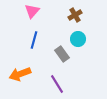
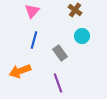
brown cross: moved 5 px up; rotated 24 degrees counterclockwise
cyan circle: moved 4 px right, 3 px up
gray rectangle: moved 2 px left, 1 px up
orange arrow: moved 3 px up
purple line: moved 1 px right, 1 px up; rotated 12 degrees clockwise
